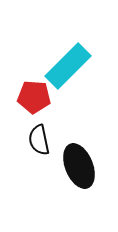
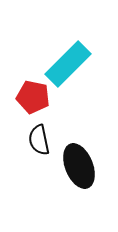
cyan rectangle: moved 2 px up
red pentagon: moved 1 px left; rotated 8 degrees clockwise
